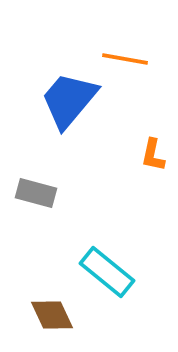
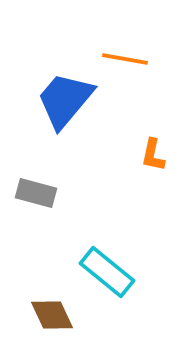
blue trapezoid: moved 4 px left
